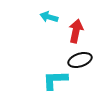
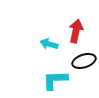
cyan arrow: moved 27 px down
black ellipse: moved 4 px right, 1 px down
